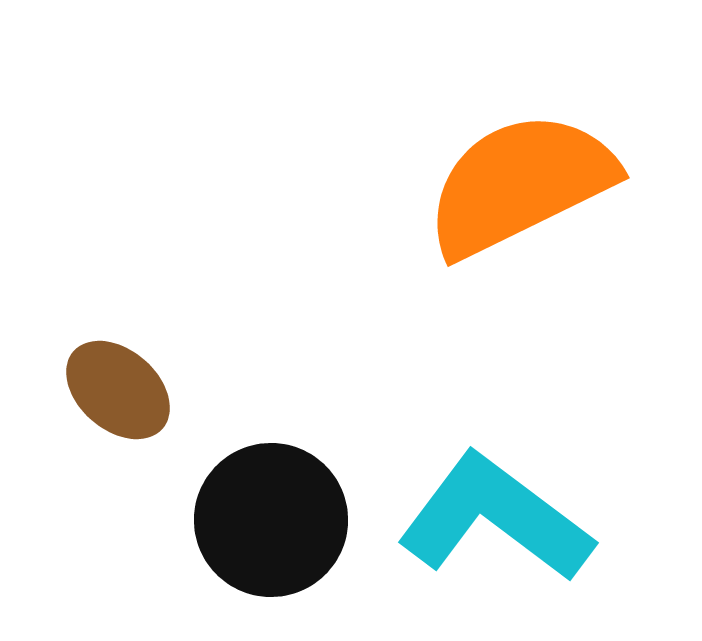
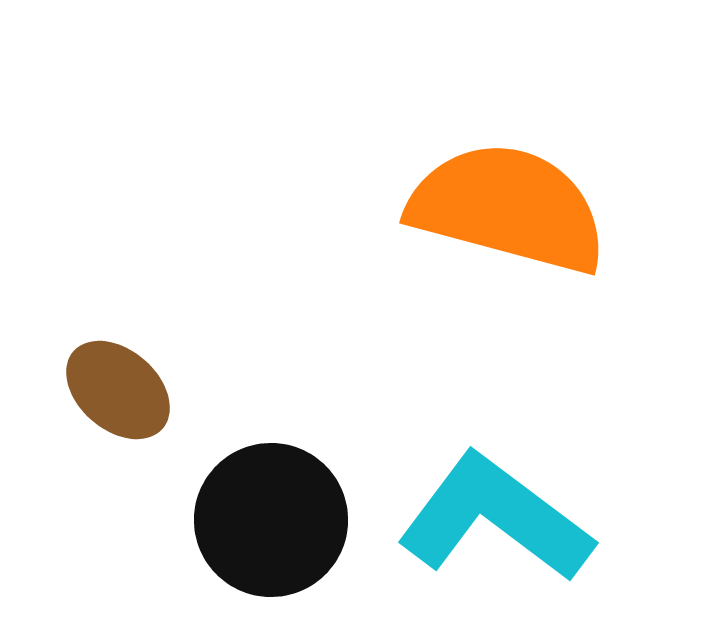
orange semicircle: moved 12 px left, 24 px down; rotated 41 degrees clockwise
